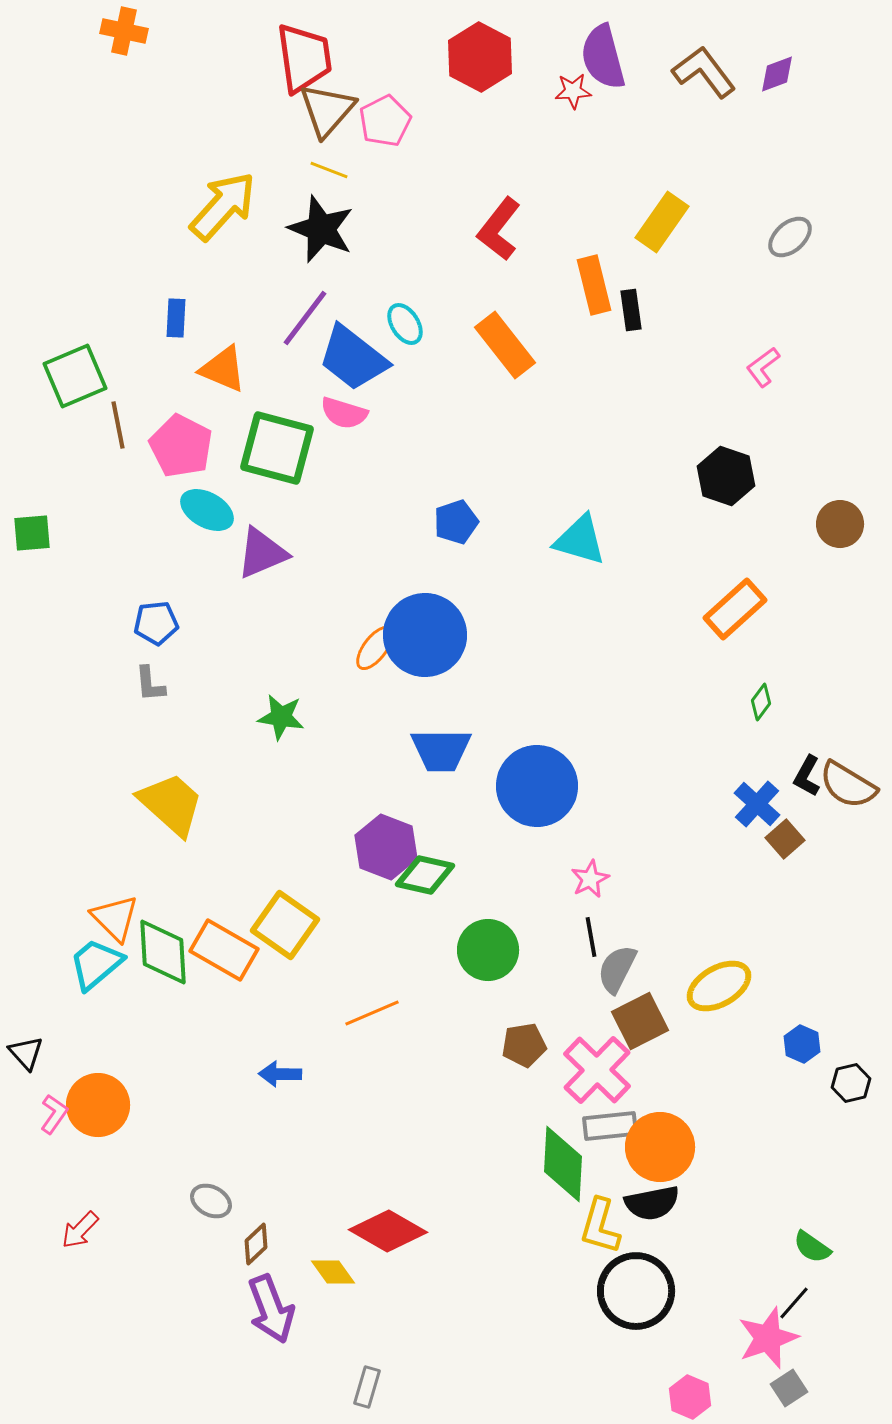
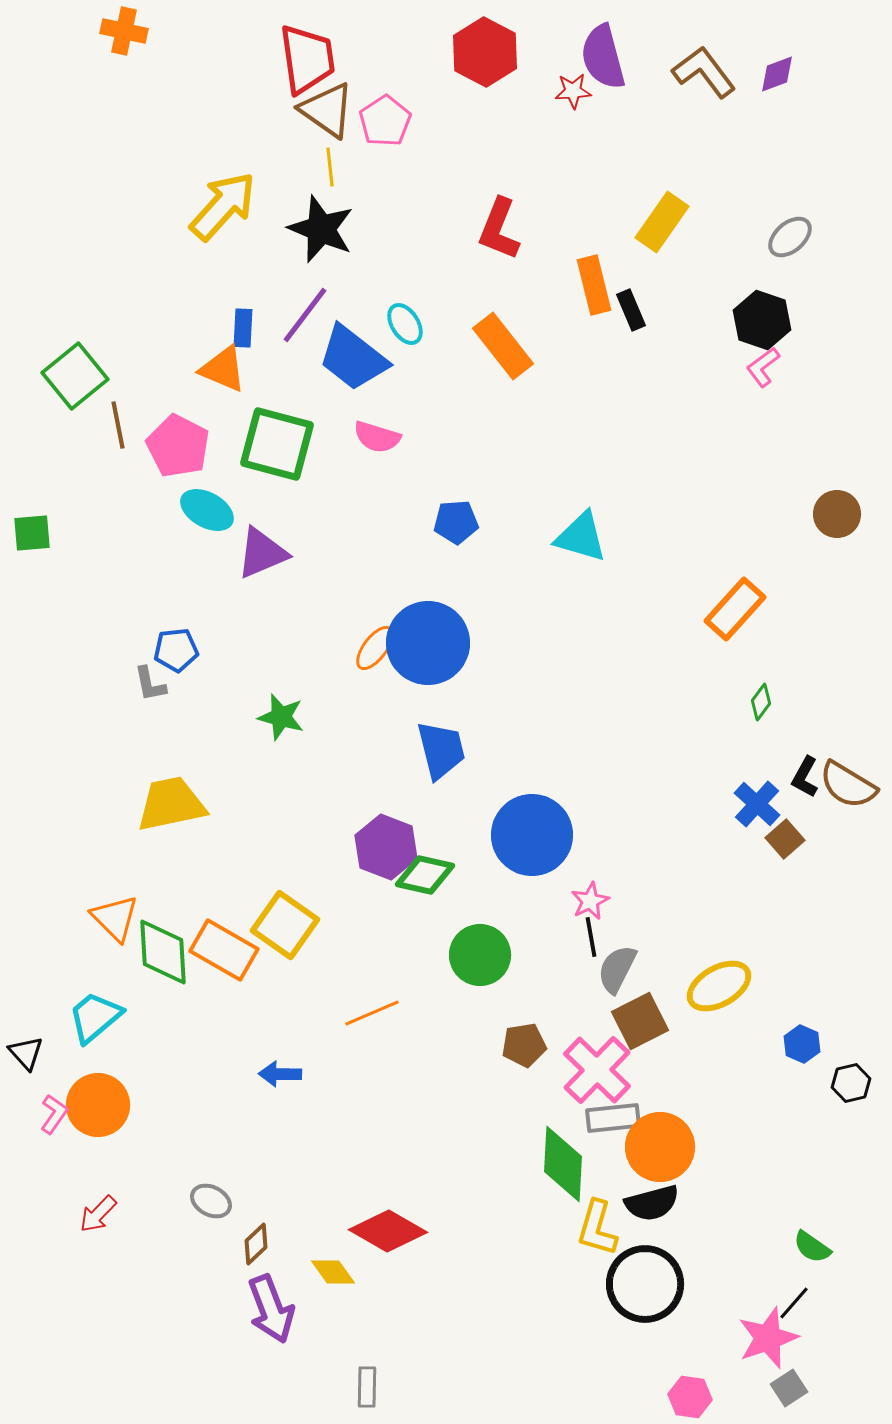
red hexagon at (480, 57): moved 5 px right, 5 px up
red trapezoid at (304, 58): moved 3 px right, 1 px down
brown triangle at (327, 110): rotated 36 degrees counterclockwise
pink pentagon at (385, 121): rotated 6 degrees counterclockwise
yellow line at (329, 170): moved 1 px right, 3 px up; rotated 63 degrees clockwise
red L-shape at (499, 229): rotated 16 degrees counterclockwise
black rectangle at (631, 310): rotated 15 degrees counterclockwise
blue rectangle at (176, 318): moved 67 px right, 10 px down
purple line at (305, 318): moved 3 px up
orange rectangle at (505, 345): moved 2 px left, 1 px down
green square at (75, 376): rotated 16 degrees counterclockwise
pink semicircle at (344, 413): moved 33 px right, 24 px down
pink pentagon at (181, 446): moved 3 px left
green square at (277, 448): moved 4 px up
black hexagon at (726, 476): moved 36 px right, 156 px up
blue pentagon at (456, 522): rotated 15 degrees clockwise
brown circle at (840, 524): moved 3 px left, 10 px up
cyan triangle at (580, 540): moved 1 px right, 3 px up
orange rectangle at (735, 609): rotated 6 degrees counterclockwise
blue pentagon at (156, 623): moved 20 px right, 27 px down
blue circle at (425, 635): moved 3 px right, 8 px down
gray L-shape at (150, 684): rotated 6 degrees counterclockwise
green star at (281, 717): rotated 6 degrees clockwise
blue trapezoid at (441, 750): rotated 104 degrees counterclockwise
black L-shape at (807, 776): moved 2 px left, 1 px down
blue circle at (537, 786): moved 5 px left, 49 px down
yellow trapezoid at (171, 804): rotated 54 degrees counterclockwise
pink star at (590, 879): moved 22 px down
green circle at (488, 950): moved 8 px left, 5 px down
cyan trapezoid at (96, 964): moved 1 px left, 53 px down
gray rectangle at (610, 1126): moved 3 px right, 8 px up
black semicircle at (652, 1203): rotated 4 degrees counterclockwise
yellow L-shape at (600, 1226): moved 3 px left, 2 px down
red arrow at (80, 1230): moved 18 px right, 16 px up
black circle at (636, 1291): moved 9 px right, 7 px up
gray rectangle at (367, 1387): rotated 15 degrees counterclockwise
pink hexagon at (690, 1397): rotated 15 degrees counterclockwise
